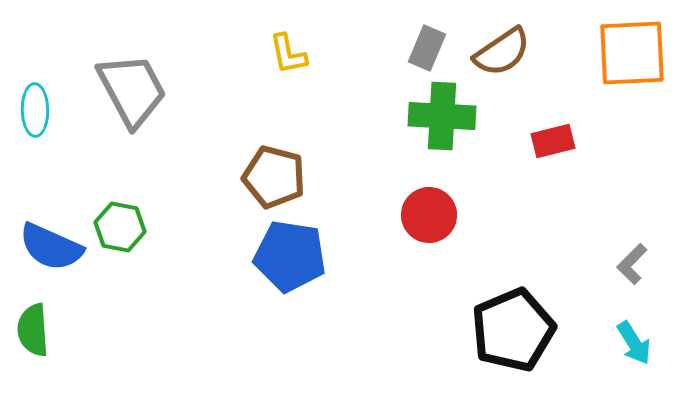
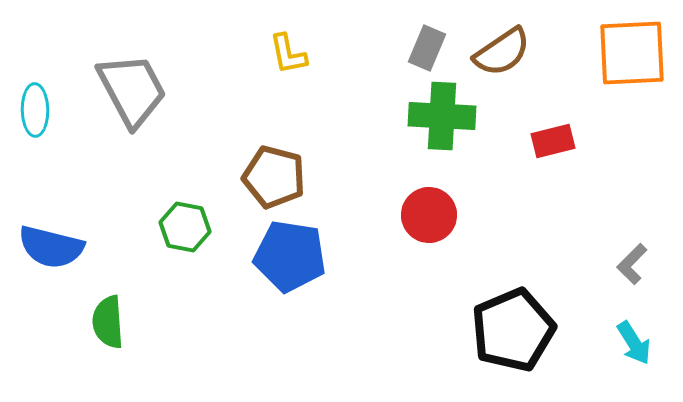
green hexagon: moved 65 px right
blue semicircle: rotated 10 degrees counterclockwise
green semicircle: moved 75 px right, 8 px up
